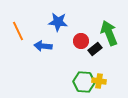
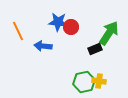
green arrow: rotated 55 degrees clockwise
red circle: moved 10 px left, 14 px up
black rectangle: rotated 16 degrees clockwise
green hexagon: rotated 15 degrees counterclockwise
